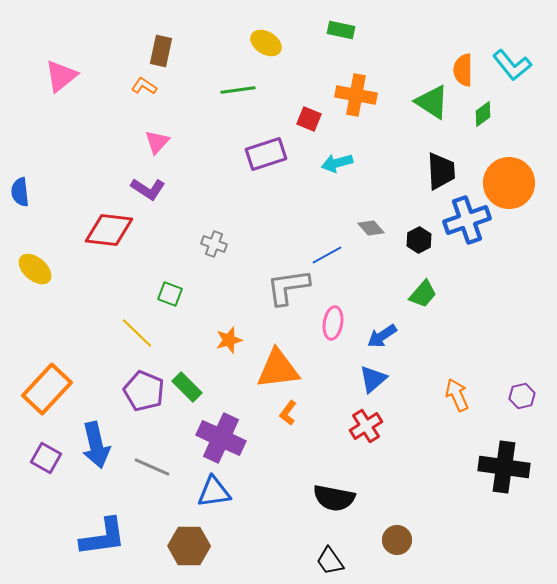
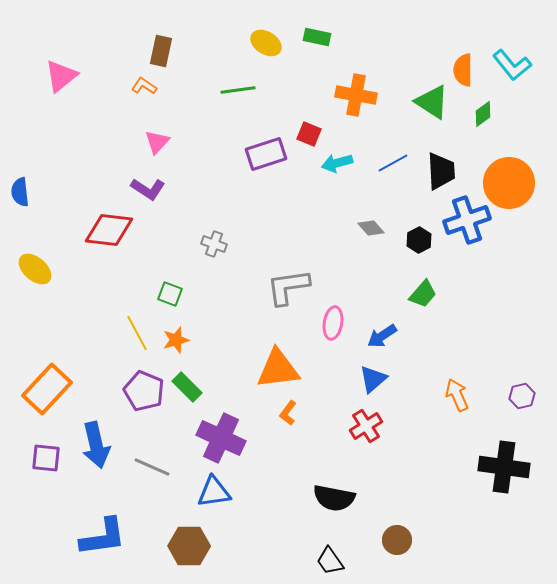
green rectangle at (341, 30): moved 24 px left, 7 px down
red square at (309, 119): moved 15 px down
blue line at (327, 255): moved 66 px right, 92 px up
yellow line at (137, 333): rotated 18 degrees clockwise
orange star at (229, 340): moved 53 px left
purple square at (46, 458): rotated 24 degrees counterclockwise
